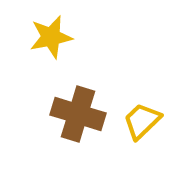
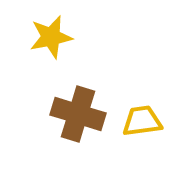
yellow trapezoid: rotated 36 degrees clockwise
